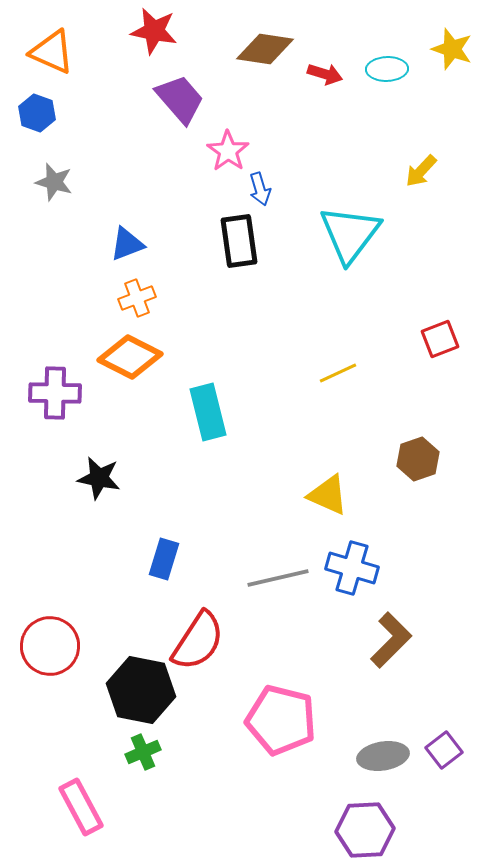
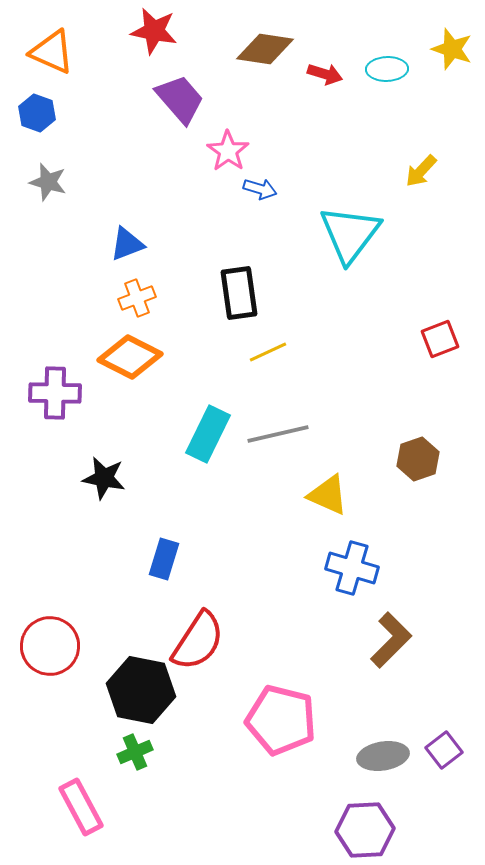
gray star: moved 6 px left
blue arrow: rotated 56 degrees counterclockwise
black rectangle: moved 52 px down
yellow line: moved 70 px left, 21 px up
cyan rectangle: moved 22 px down; rotated 40 degrees clockwise
black star: moved 5 px right
gray line: moved 144 px up
green cross: moved 8 px left
